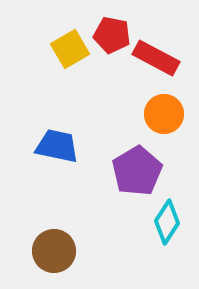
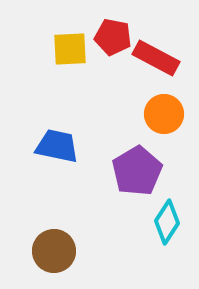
red pentagon: moved 1 px right, 2 px down
yellow square: rotated 27 degrees clockwise
